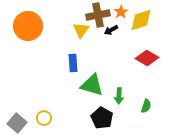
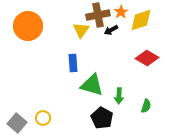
yellow circle: moved 1 px left
